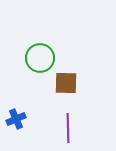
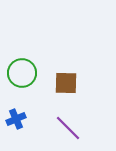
green circle: moved 18 px left, 15 px down
purple line: rotated 44 degrees counterclockwise
